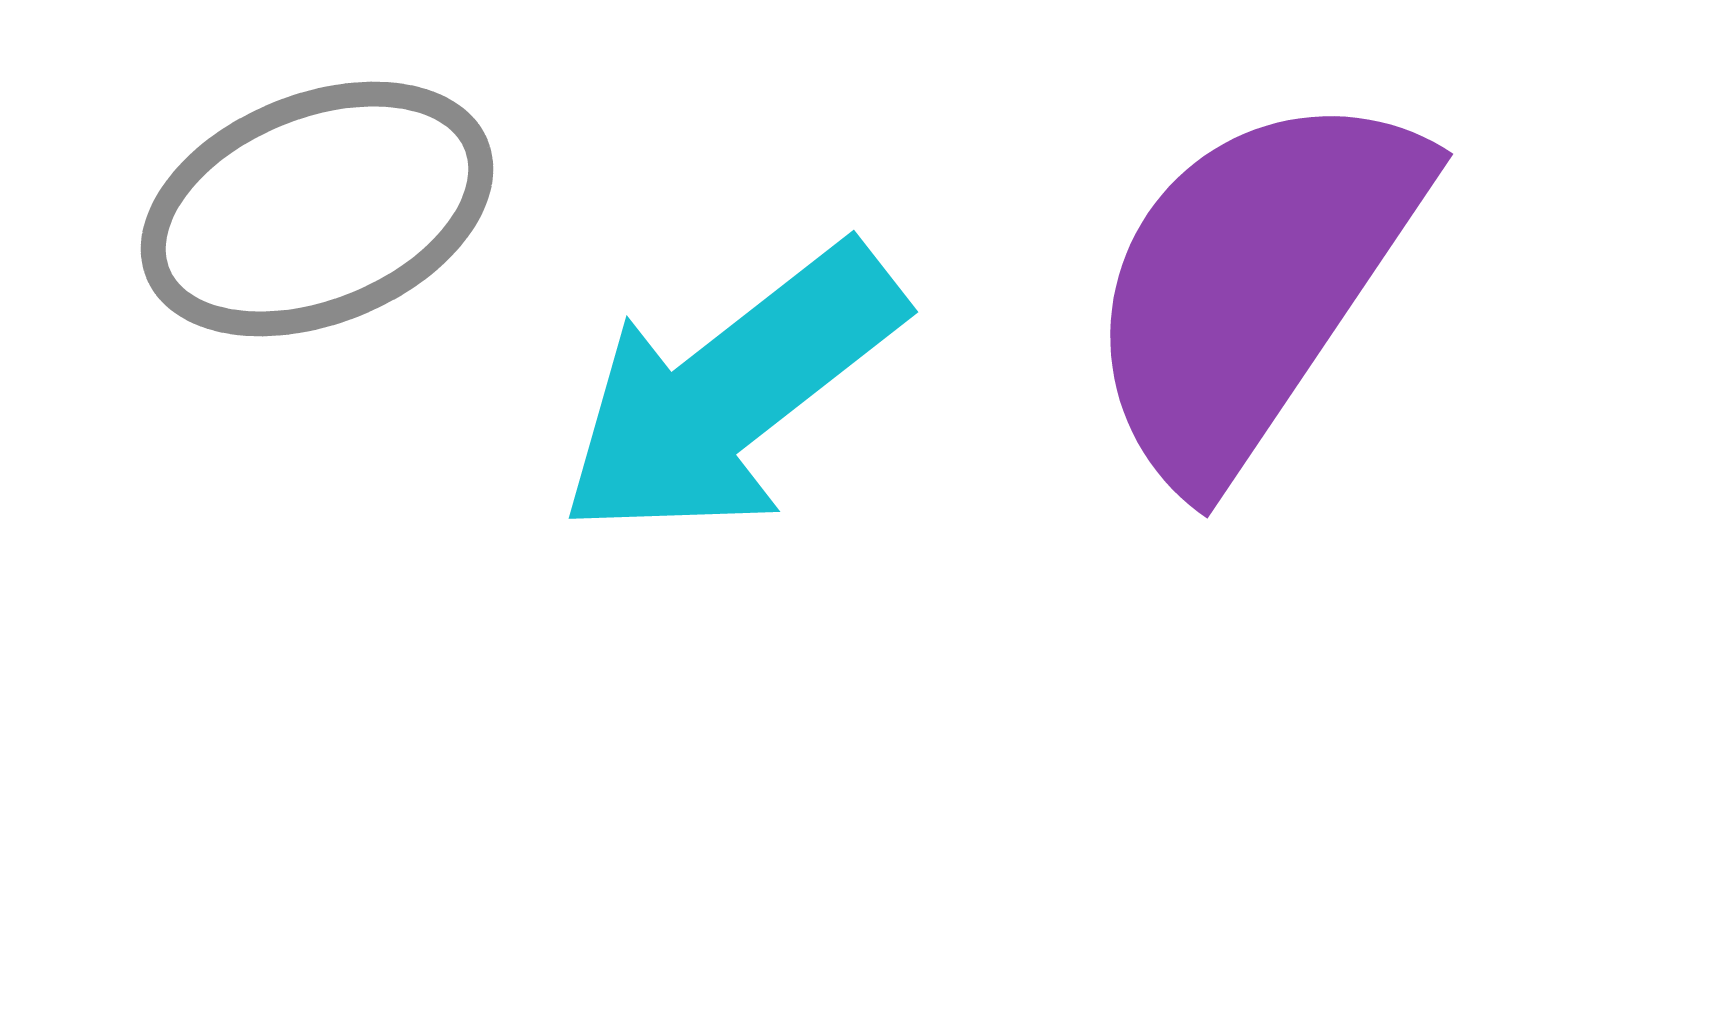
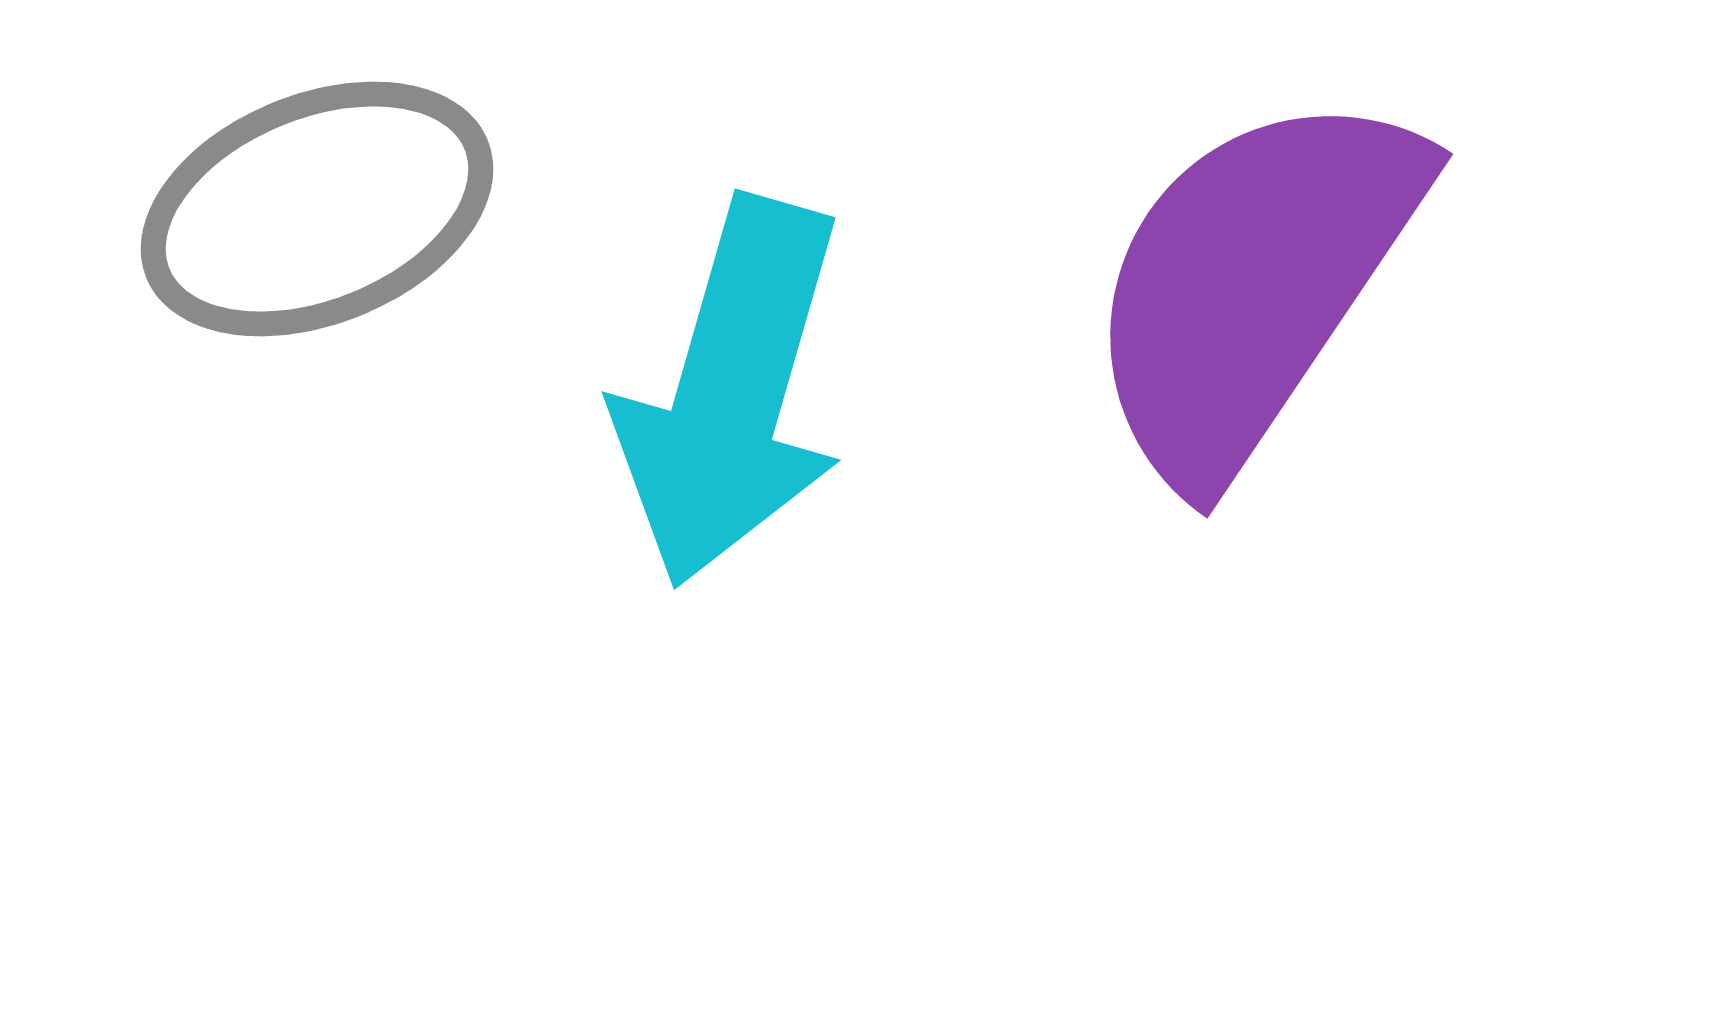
cyan arrow: rotated 36 degrees counterclockwise
